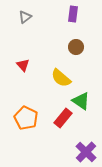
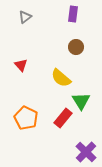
red triangle: moved 2 px left
green triangle: rotated 24 degrees clockwise
